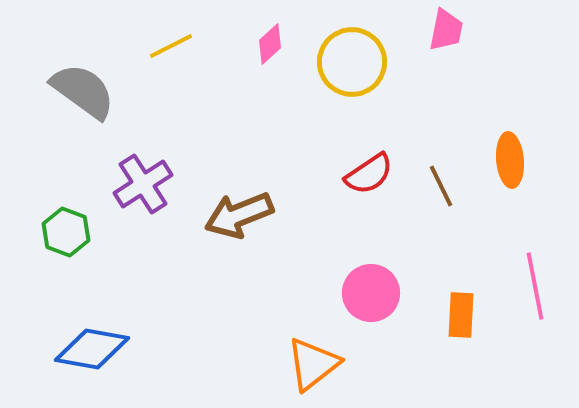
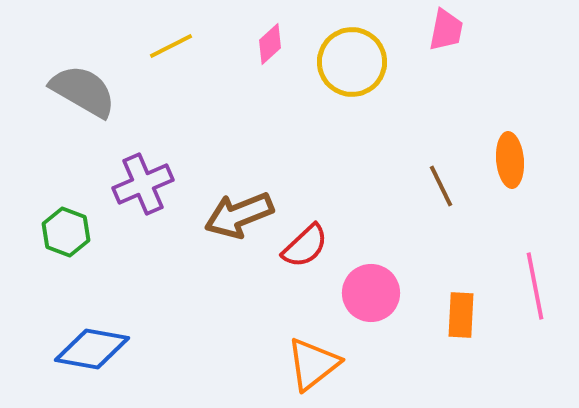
gray semicircle: rotated 6 degrees counterclockwise
red semicircle: moved 64 px left, 72 px down; rotated 9 degrees counterclockwise
purple cross: rotated 10 degrees clockwise
